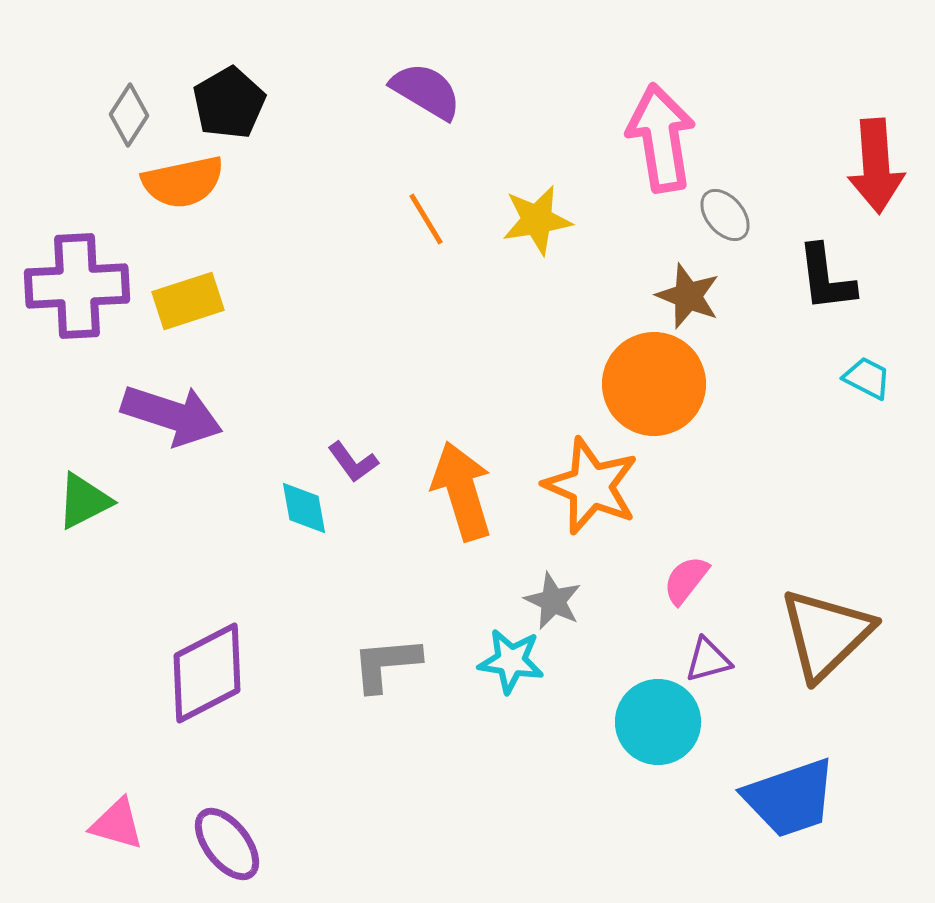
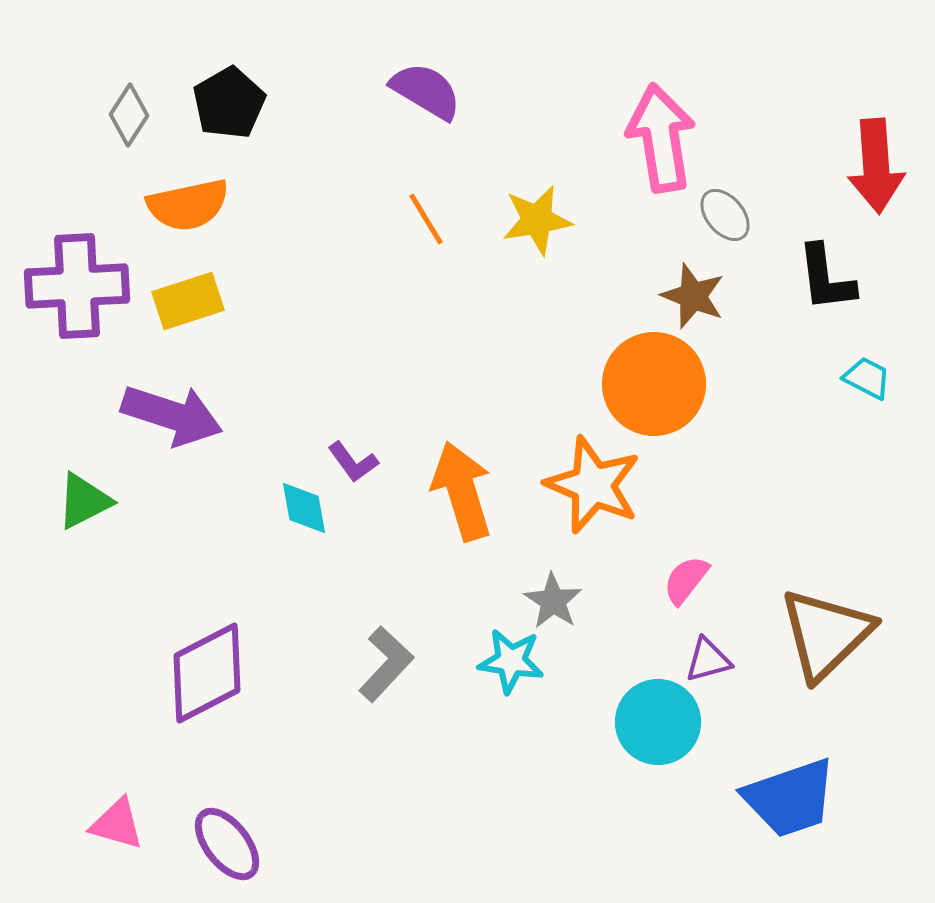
orange semicircle: moved 5 px right, 23 px down
brown star: moved 5 px right
orange star: moved 2 px right, 1 px up
gray star: rotated 8 degrees clockwise
gray L-shape: rotated 138 degrees clockwise
